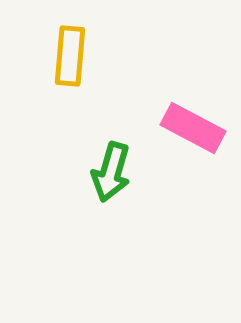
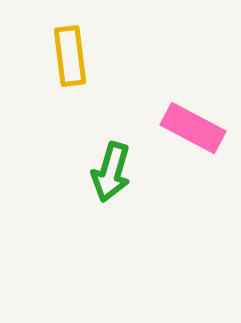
yellow rectangle: rotated 12 degrees counterclockwise
